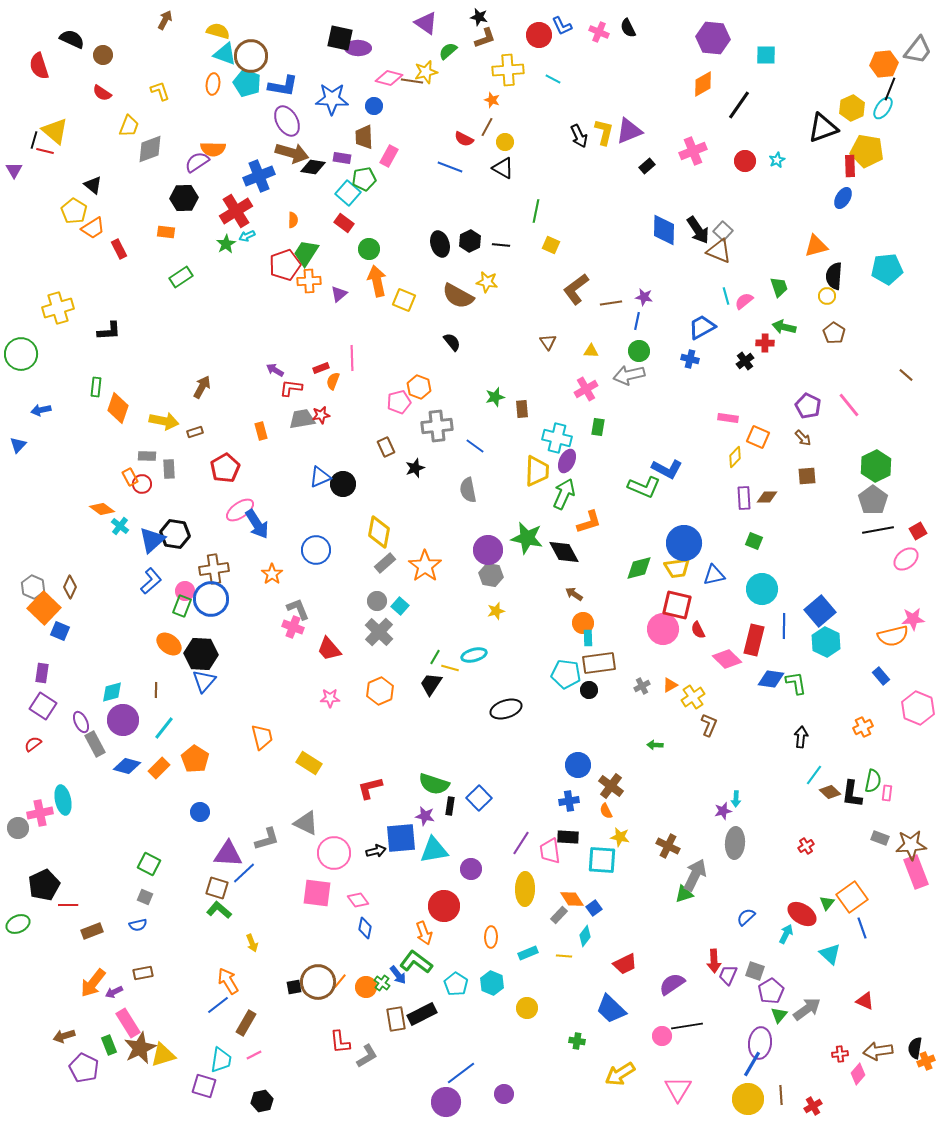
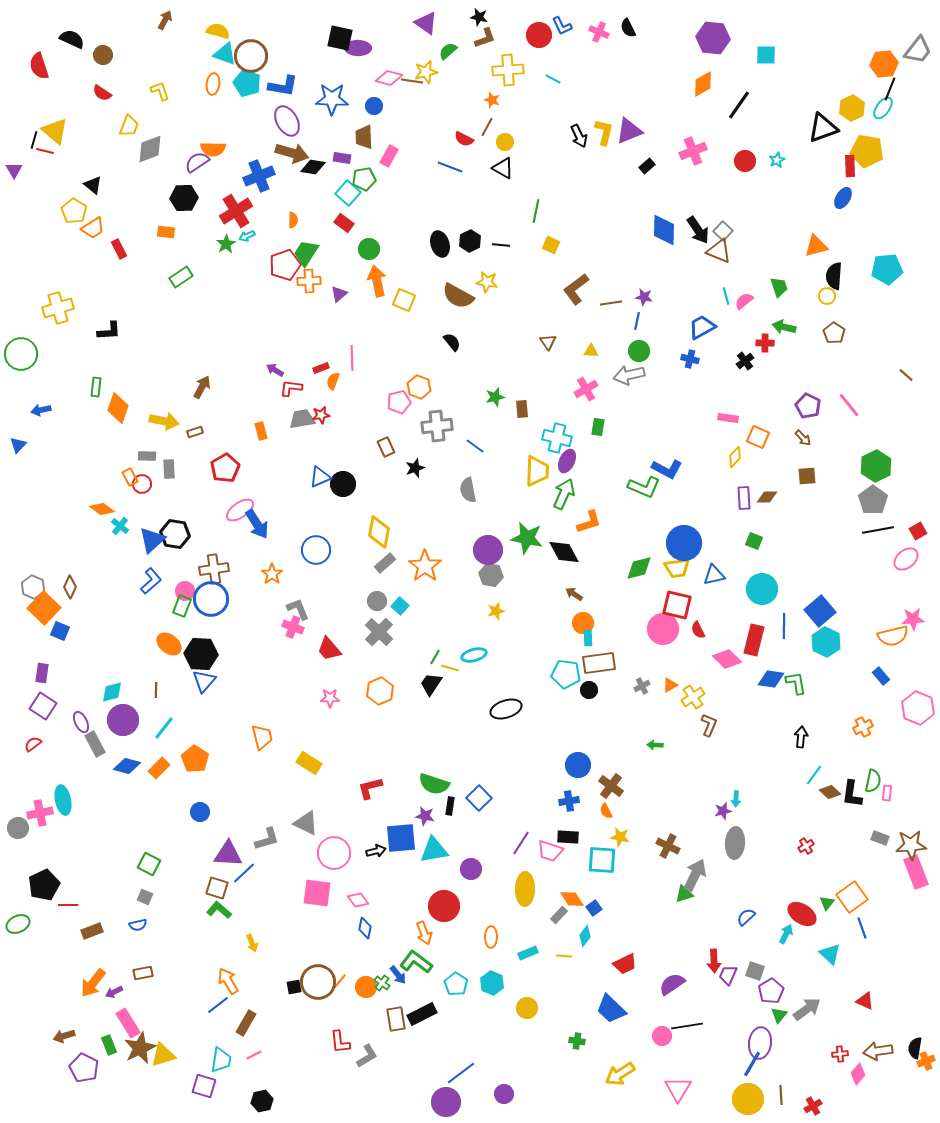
pink trapezoid at (550, 851): rotated 64 degrees counterclockwise
